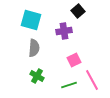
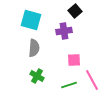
black square: moved 3 px left
pink square: rotated 24 degrees clockwise
